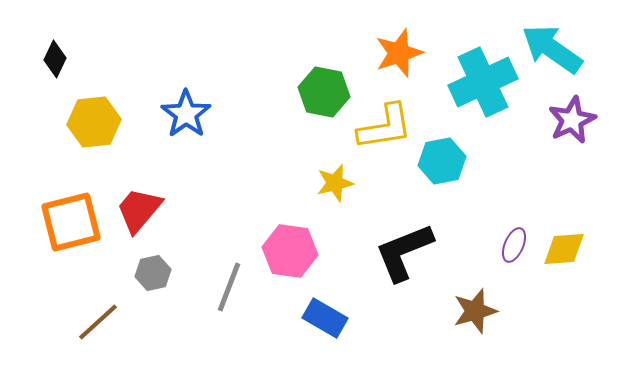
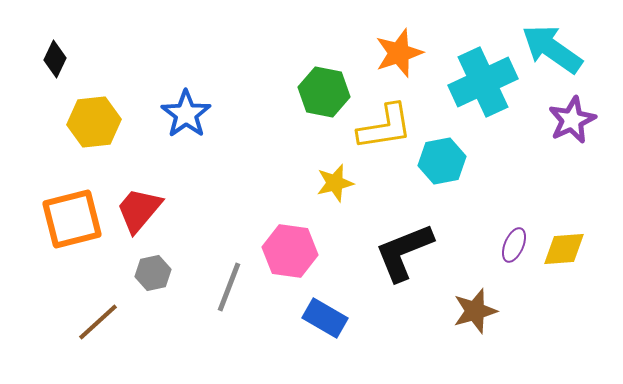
orange square: moved 1 px right, 3 px up
